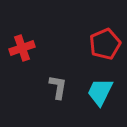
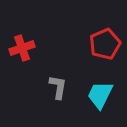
cyan trapezoid: moved 3 px down
